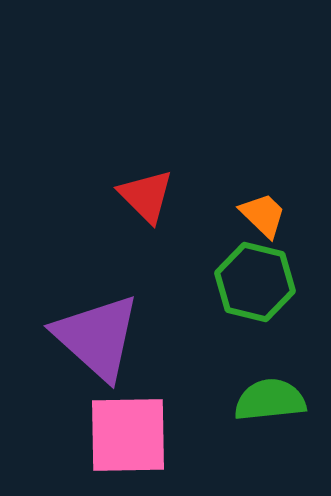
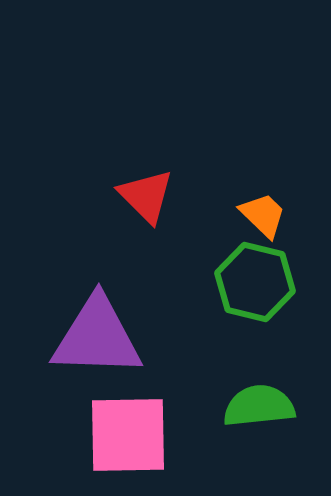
purple triangle: rotated 40 degrees counterclockwise
green semicircle: moved 11 px left, 6 px down
